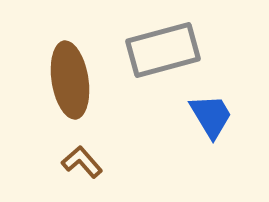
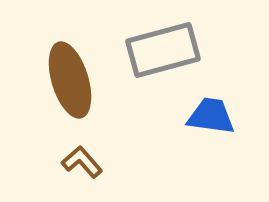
brown ellipse: rotated 8 degrees counterclockwise
blue trapezoid: rotated 51 degrees counterclockwise
